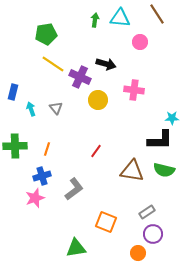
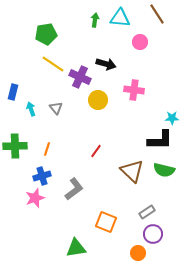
brown triangle: rotated 35 degrees clockwise
